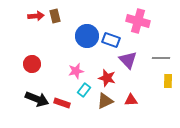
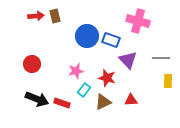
brown triangle: moved 2 px left, 1 px down
